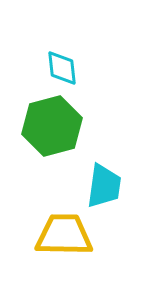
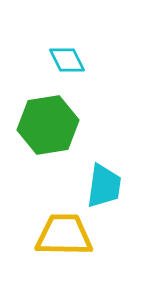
cyan diamond: moved 5 px right, 8 px up; rotated 21 degrees counterclockwise
green hexagon: moved 4 px left, 1 px up; rotated 6 degrees clockwise
